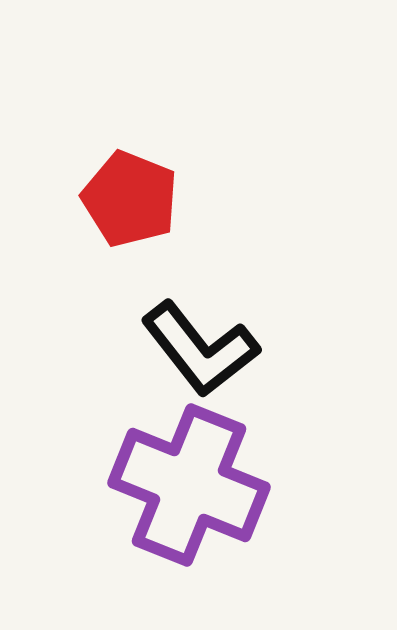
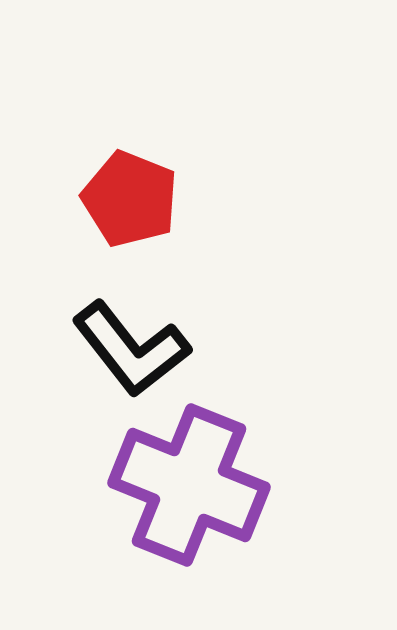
black L-shape: moved 69 px left
